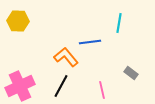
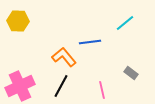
cyan line: moved 6 px right; rotated 42 degrees clockwise
orange L-shape: moved 2 px left
